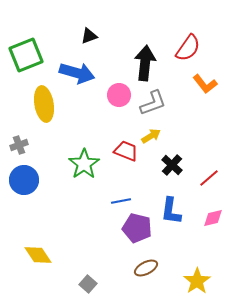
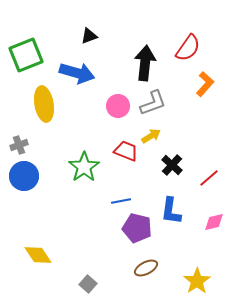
orange L-shape: rotated 100 degrees counterclockwise
pink circle: moved 1 px left, 11 px down
green star: moved 3 px down
blue circle: moved 4 px up
pink diamond: moved 1 px right, 4 px down
